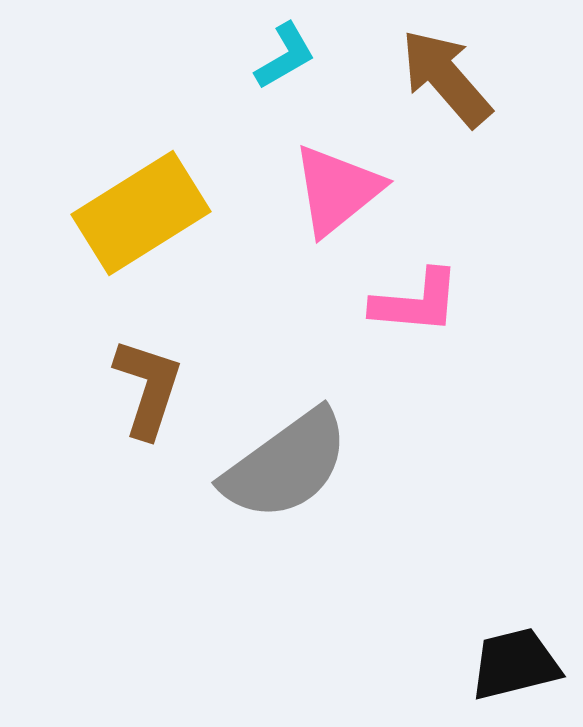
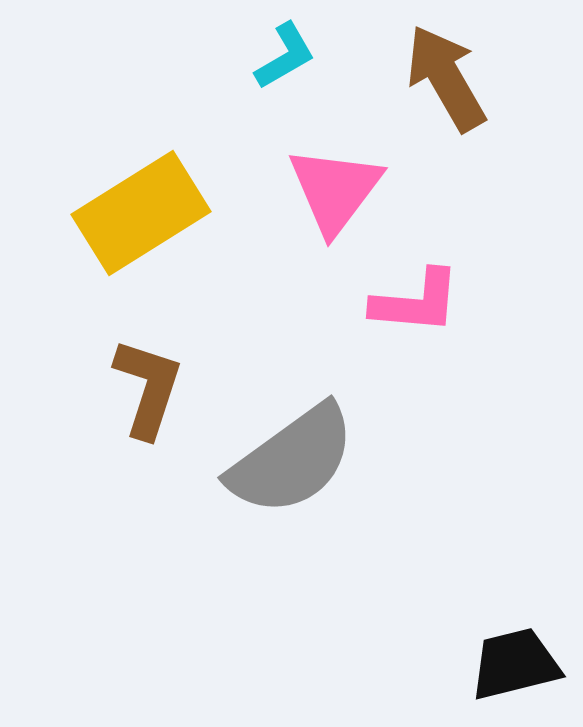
brown arrow: rotated 11 degrees clockwise
pink triangle: moved 2 px left; rotated 14 degrees counterclockwise
gray semicircle: moved 6 px right, 5 px up
